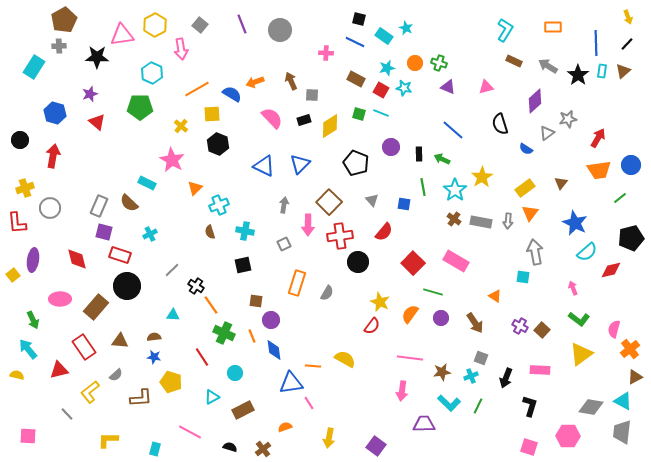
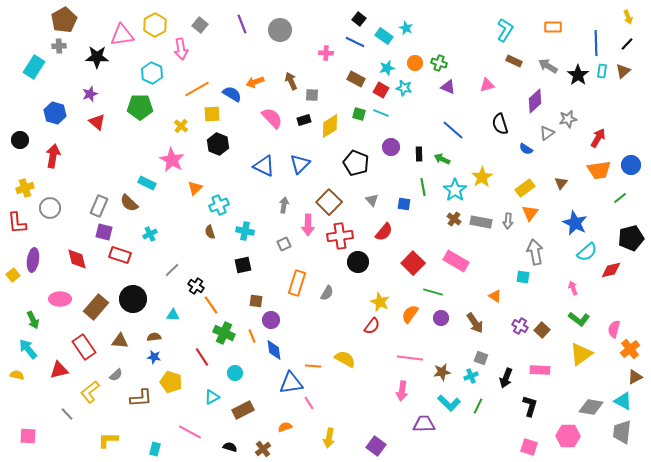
black square at (359, 19): rotated 24 degrees clockwise
pink triangle at (486, 87): moved 1 px right, 2 px up
black circle at (127, 286): moved 6 px right, 13 px down
